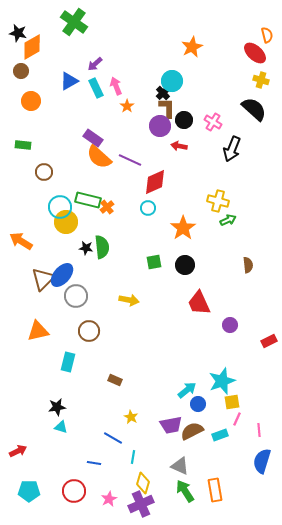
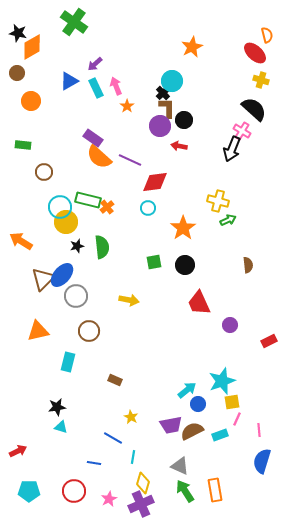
brown circle at (21, 71): moved 4 px left, 2 px down
pink cross at (213, 122): moved 29 px right, 9 px down
red diamond at (155, 182): rotated 16 degrees clockwise
black star at (86, 248): moved 9 px left, 2 px up; rotated 24 degrees counterclockwise
